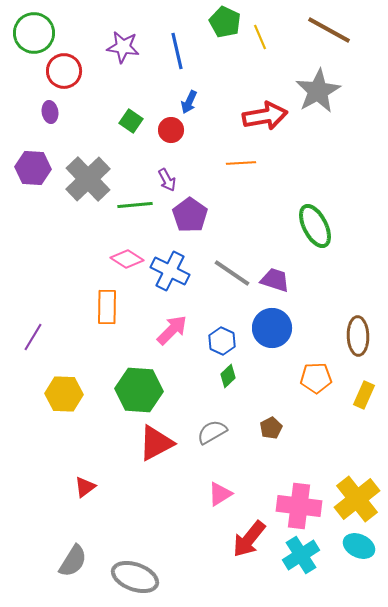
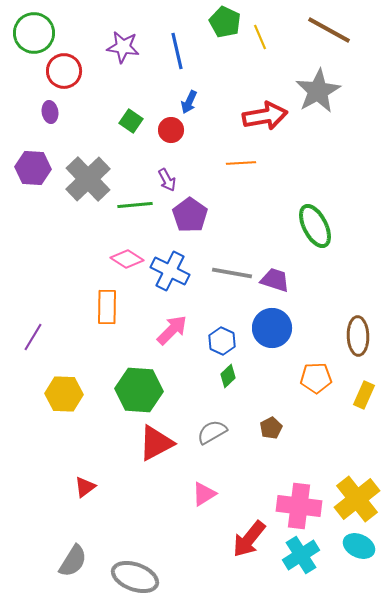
gray line at (232, 273): rotated 24 degrees counterclockwise
pink triangle at (220, 494): moved 16 px left
